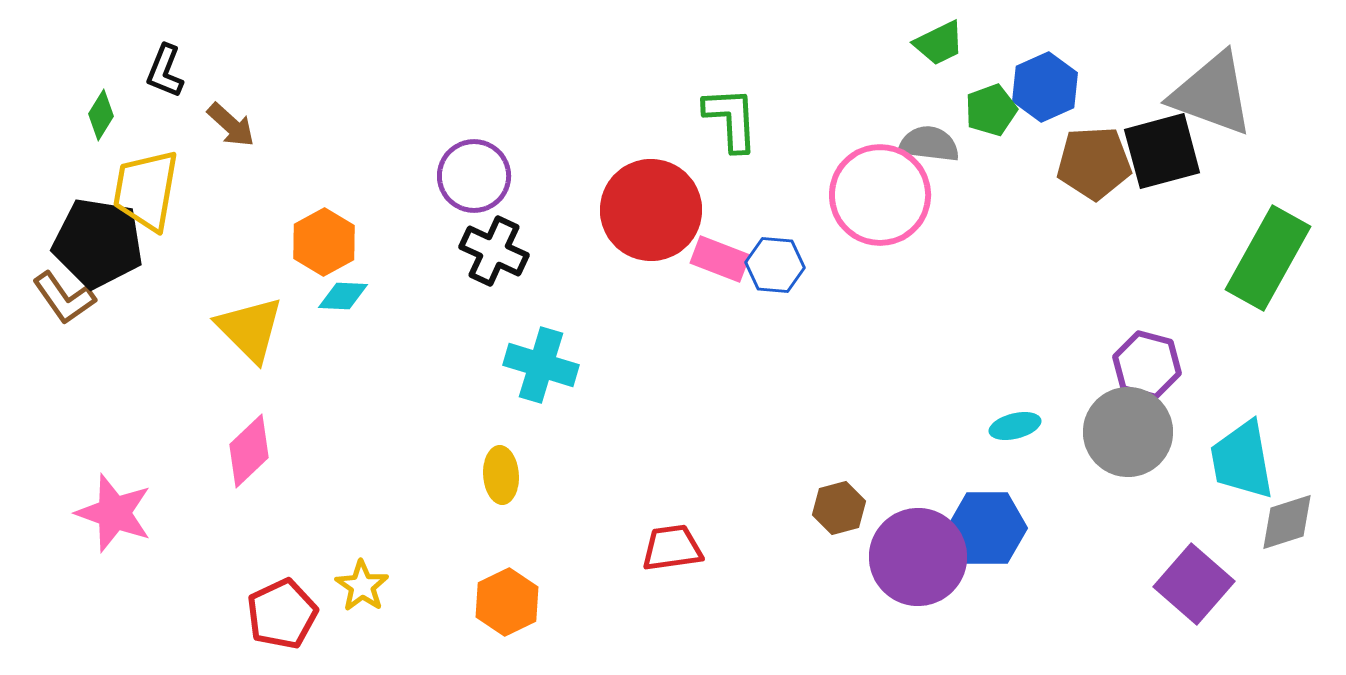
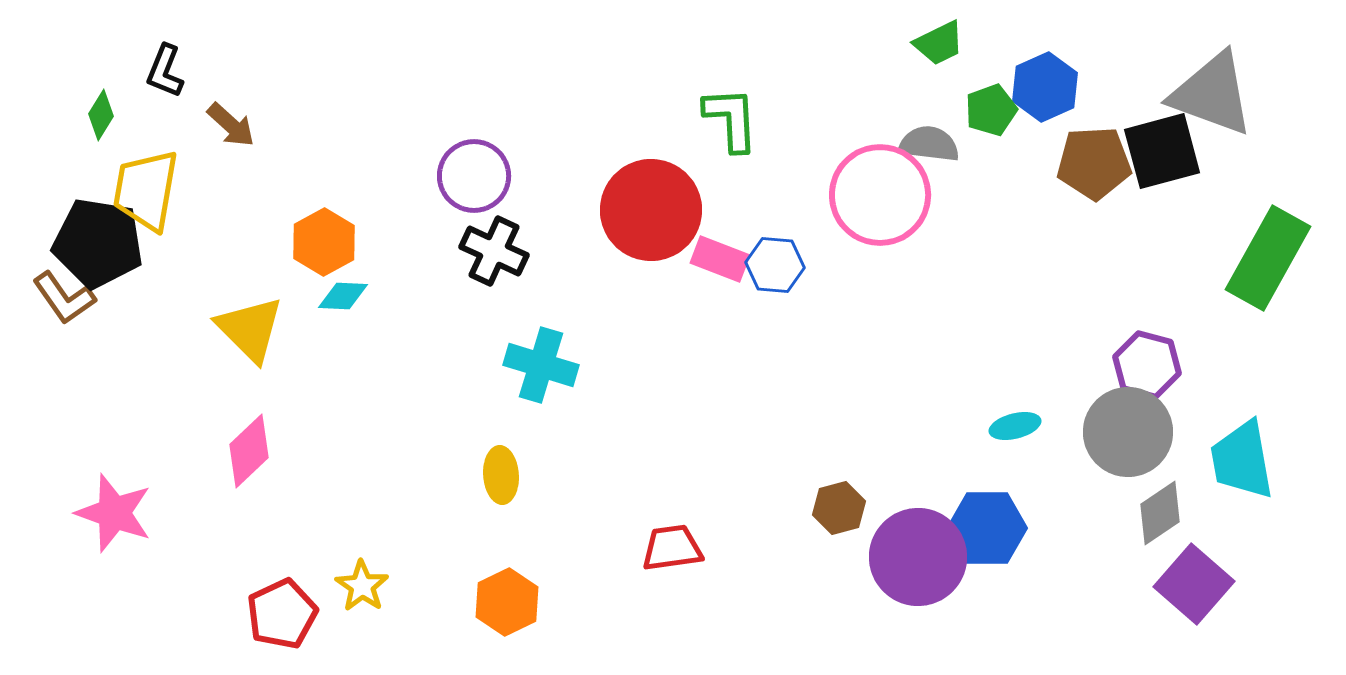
gray diamond at (1287, 522): moved 127 px left, 9 px up; rotated 16 degrees counterclockwise
